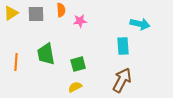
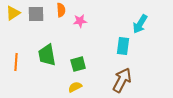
yellow triangle: moved 2 px right
cyan arrow: rotated 108 degrees clockwise
cyan rectangle: rotated 12 degrees clockwise
green trapezoid: moved 1 px right, 1 px down
